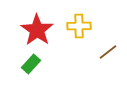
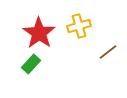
yellow cross: rotated 15 degrees counterclockwise
red star: moved 2 px right, 3 px down
